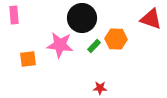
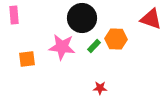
pink star: moved 2 px right, 2 px down
orange square: moved 1 px left
